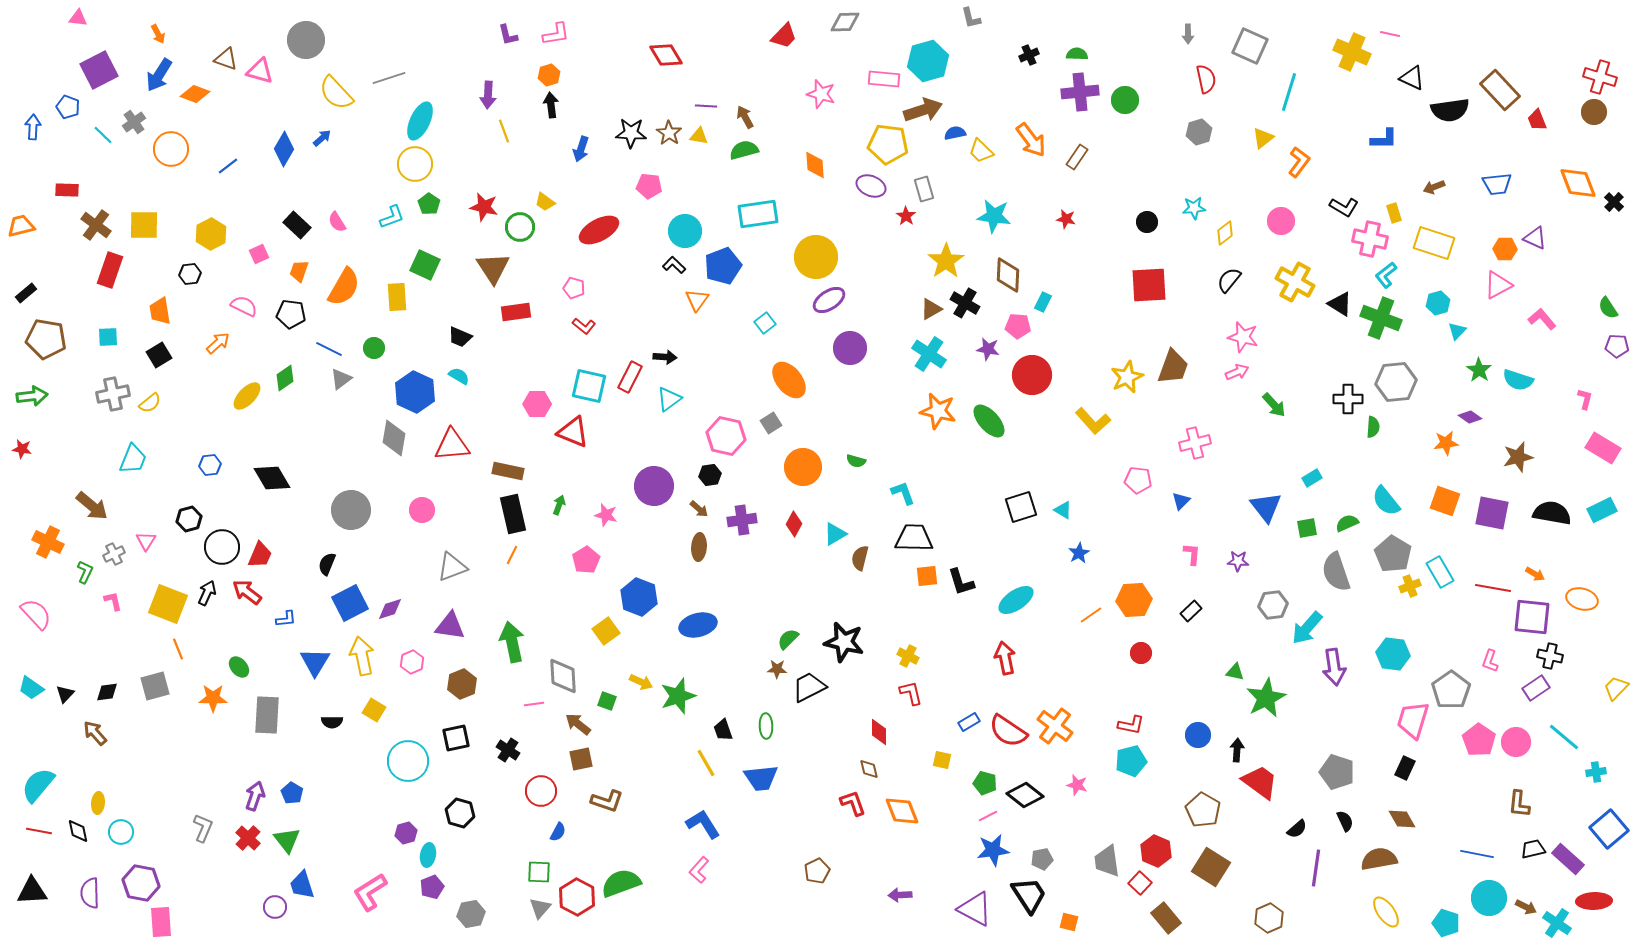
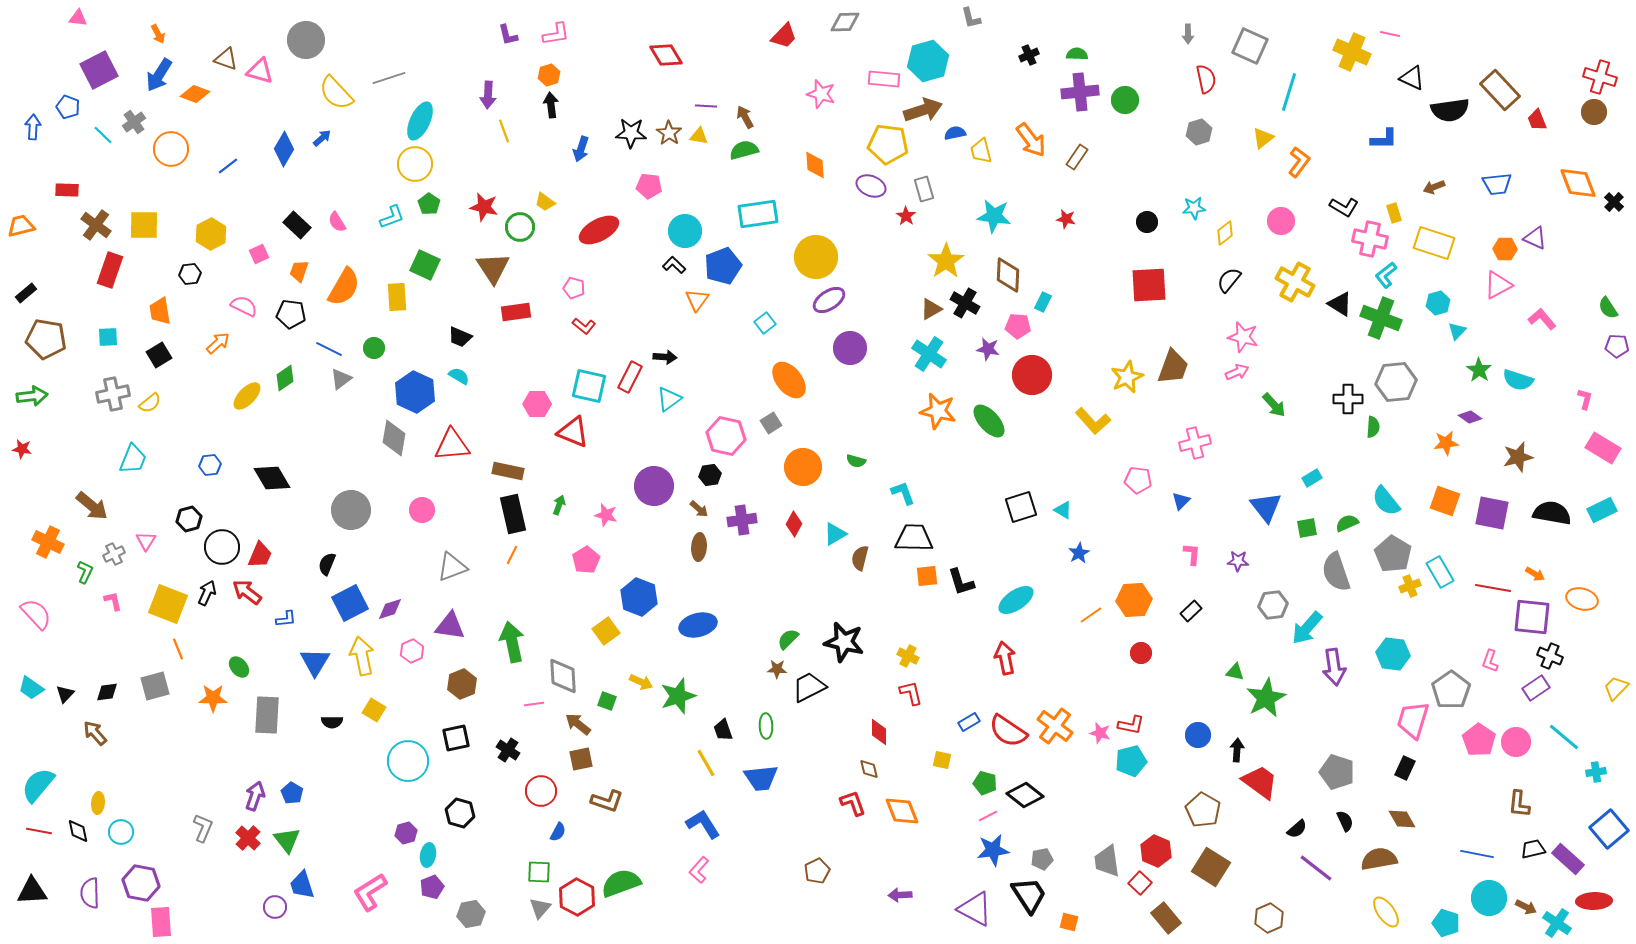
yellow trapezoid at (981, 151): rotated 32 degrees clockwise
black cross at (1550, 656): rotated 10 degrees clockwise
pink hexagon at (412, 662): moved 11 px up
pink star at (1077, 785): moved 23 px right, 52 px up
purple line at (1316, 868): rotated 60 degrees counterclockwise
